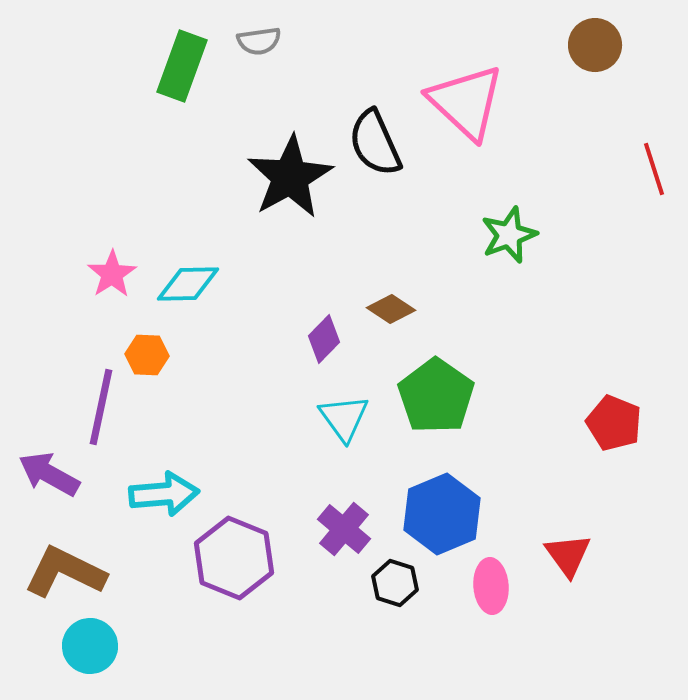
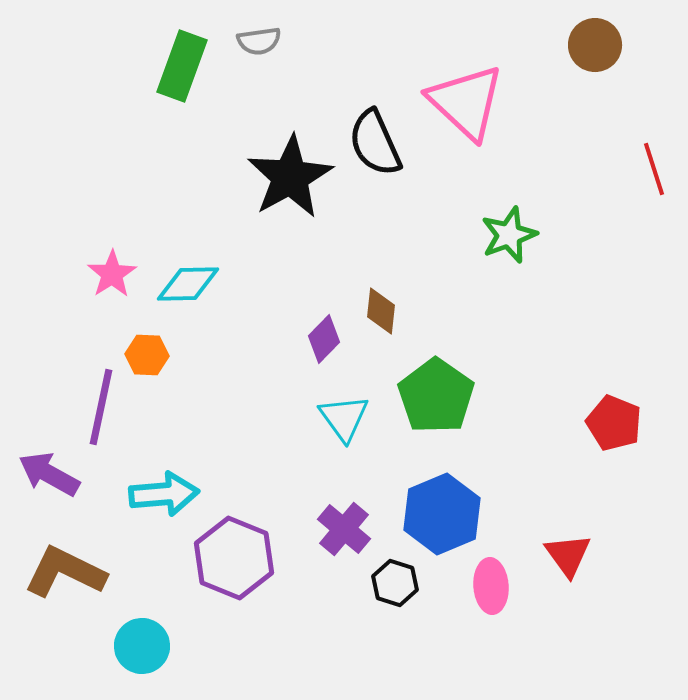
brown diamond: moved 10 px left, 2 px down; rotated 63 degrees clockwise
cyan circle: moved 52 px right
